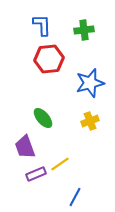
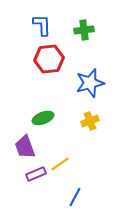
green ellipse: rotated 70 degrees counterclockwise
